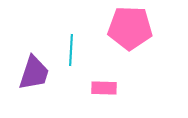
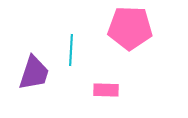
pink rectangle: moved 2 px right, 2 px down
